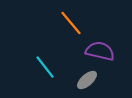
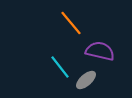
cyan line: moved 15 px right
gray ellipse: moved 1 px left
